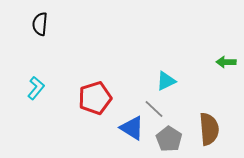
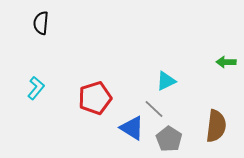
black semicircle: moved 1 px right, 1 px up
brown semicircle: moved 7 px right, 3 px up; rotated 12 degrees clockwise
